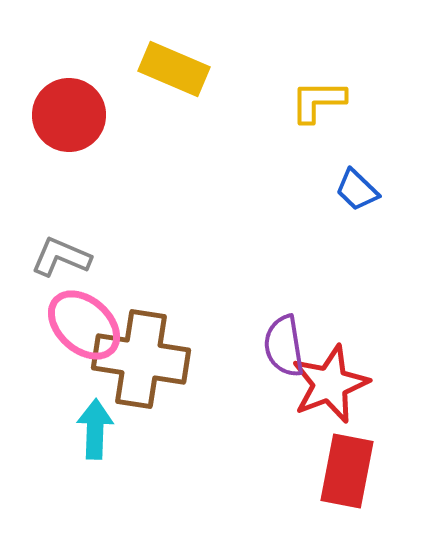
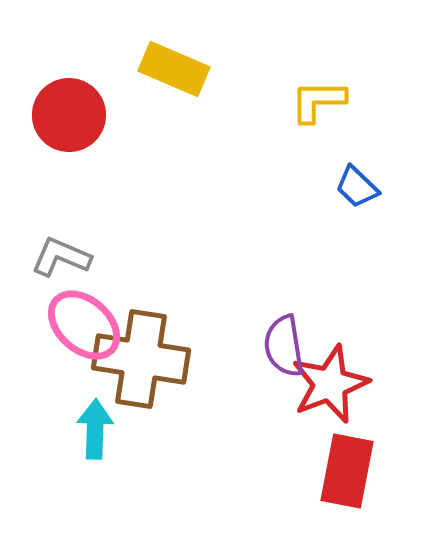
blue trapezoid: moved 3 px up
